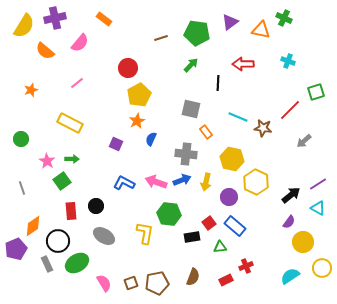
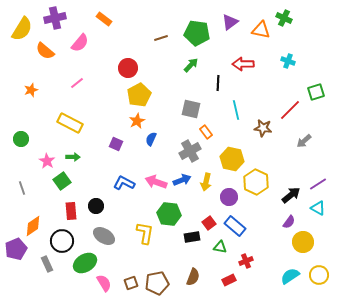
yellow semicircle at (24, 26): moved 2 px left, 3 px down
cyan line at (238, 117): moved 2 px left, 7 px up; rotated 54 degrees clockwise
gray cross at (186, 154): moved 4 px right, 3 px up; rotated 35 degrees counterclockwise
green arrow at (72, 159): moved 1 px right, 2 px up
black circle at (58, 241): moved 4 px right
green triangle at (220, 247): rotated 16 degrees clockwise
green ellipse at (77, 263): moved 8 px right
red cross at (246, 266): moved 5 px up
yellow circle at (322, 268): moved 3 px left, 7 px down
red rectangle at (226, 280): moved 3 px right
